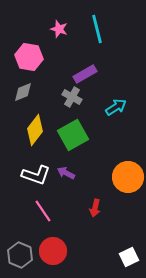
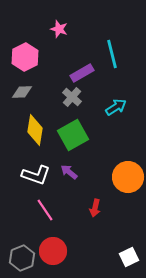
cyan line: moved 15 px right, 25 px down
pink hexagon: moved 4 px left; rotated 24 degrees clockwise
purple rectangle: moved 3 px left, 1 px up
gray diamond: moved 1 px left; rotated 20 degrees clockwise
gray cross: rotated 12 degrees clockwise
yellow diamond: rotated 28 degrees counterclockwise
purple arrow: moved 3 px right, 1 px up; rotated 12 degrees clockwise
pink line: moved 2 px right, 1 px up
gray hexagon: moved 2 px right, 3 px down; rotated 15 degrees clockwise
